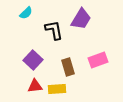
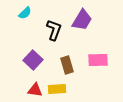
cyan semicircle: moved 1 px left
purple trapezoid: moved 1 px right, 1 px down
black L-shape: rotated 30 degrees clockwise
pink rectangle: rotated 18 degrees clockwise
brown rectangle: moved 1 px left, 2 px up
red triangle: moved 4 px down; rotated 14 degrees clockwise
